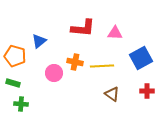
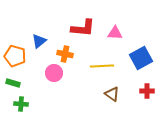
orange cross: moved 10 px left, 8 px up
